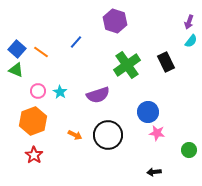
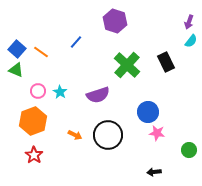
green cross: rotated 12 degrees counterclockwise
